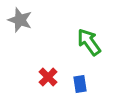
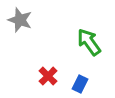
red cross: moved 1 px up
blue rectangle: rotated 36 degrees clockwise
